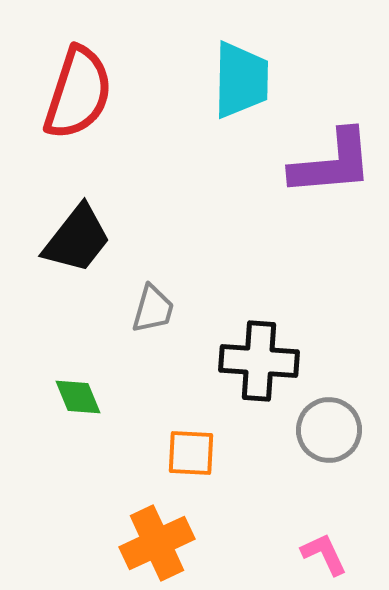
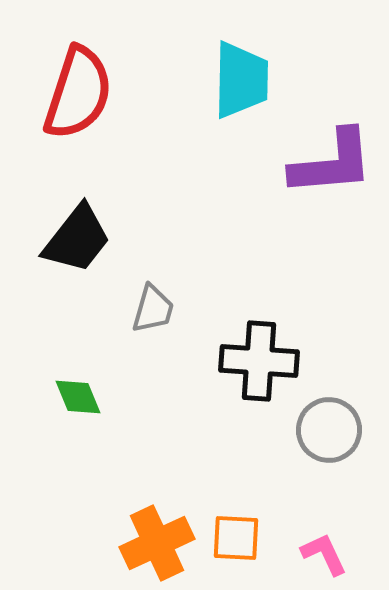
orange square: moved 45 px right, 85 px down
